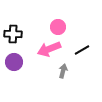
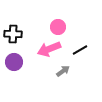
black line: moved 2 px left
gray arrow: rotated 40 degrees clockwise
